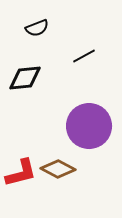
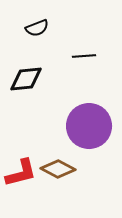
black line: rotated 25 degrees clockwise
black diamond: moved 1 px right, 1 px down
